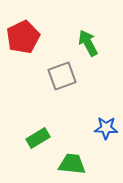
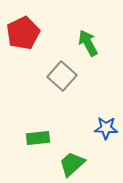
red pentagon: moved 4 px up
gray square: rotated 28 degrees counterclockwise
green rectangle: rotated 25 degrees clockwise
green trapezoid: rotated 48 degrees counterclockwise
